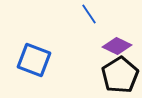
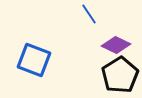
purple diamond: moved 1 px left, 1 px up
